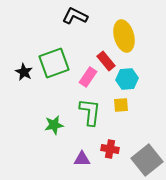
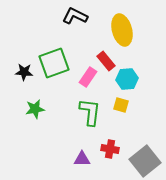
yellow ellipse: moved 2 px left, 6 px up
black star: rotated 24 degrees counterclockwise
yellow square: rotated 21 degrees clockwise
green star: moved 19 px left, 16 px up
gray square: moved 2 px left, 1 px down
